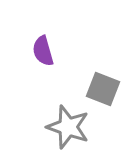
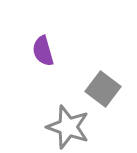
gray square: rotated 16 degrees clockwise
